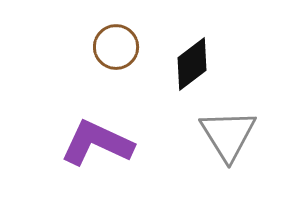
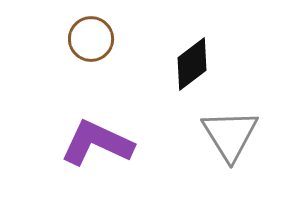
brown circle: moved 25 px left, 8 px up
gray triangle: moved 2 px right
